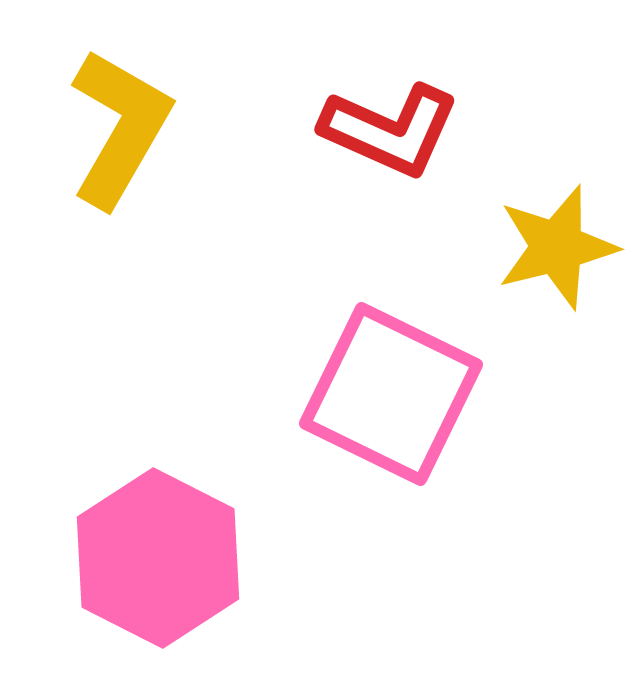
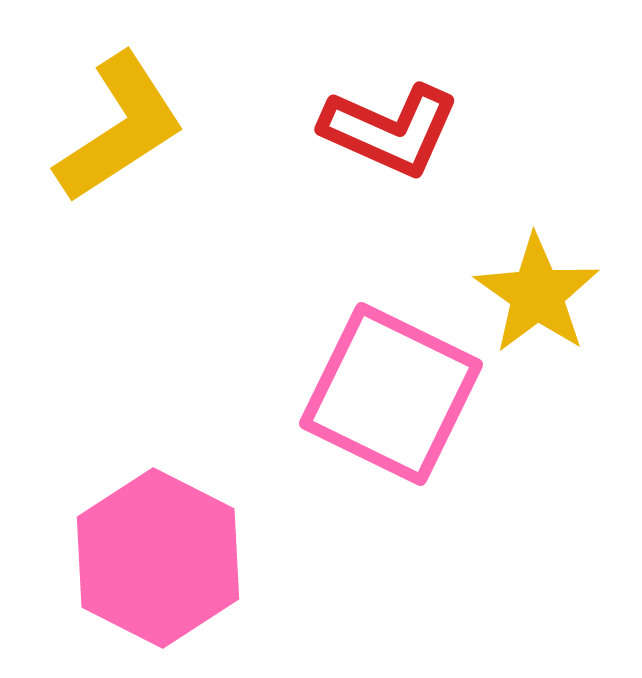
yellow L-shape: rotated 27 degrees clockwise
yellow star: moved 20 px left, 47 px down; rotated 23 degrees counterclockwise
